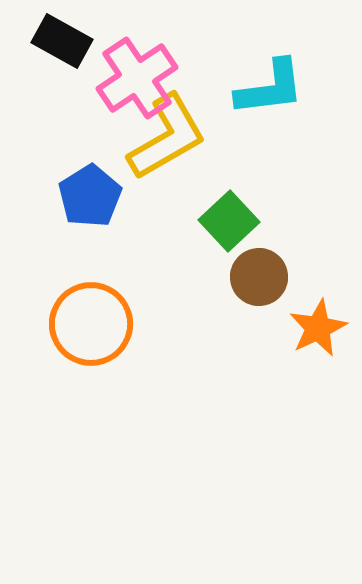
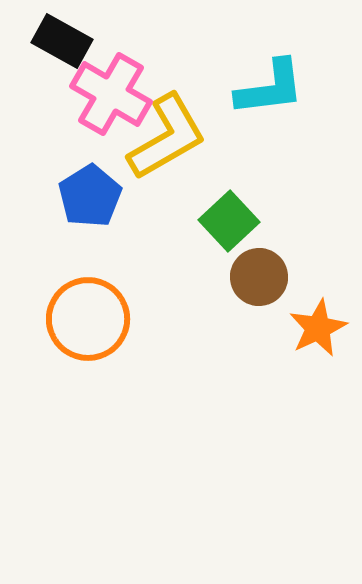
pink cross: moved 26 px left, 16 px down; rotated 26 degrees counterclockwise
orange circle: moved 3 px left, 5 px up
